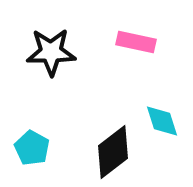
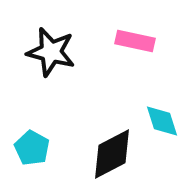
pink rectangle: moved 1 px left, 1 px up
black star: rotated 15 degrees clockwise
black diamond: moved 1 px left, 2 px down; rotated 10 degrees clockwise
